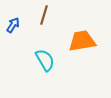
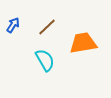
brown line: moved 3 px right, 12 px down; rotated 30 degrees clockwise
orange trapezoid: moved 1 px right, 2 px down
